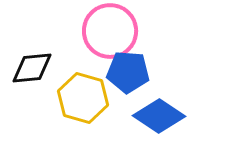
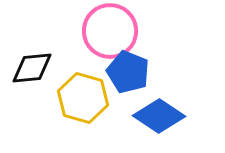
blue pentagon: rotated 18 degrees clockwise
